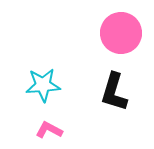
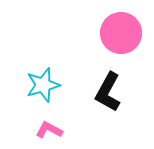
cyan star: rotated 12 degrees counterclockwise
black L-shape: moved 6 px left; rotated 12 degrees clockwise
